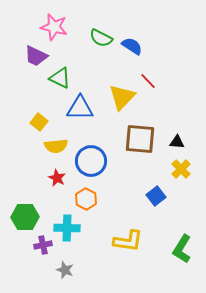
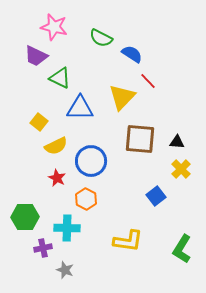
blue semicircle: moved 8 px down
yellow semicircle: rotated 20 degrees counterclockwise
purple cross: moved 3 px down
